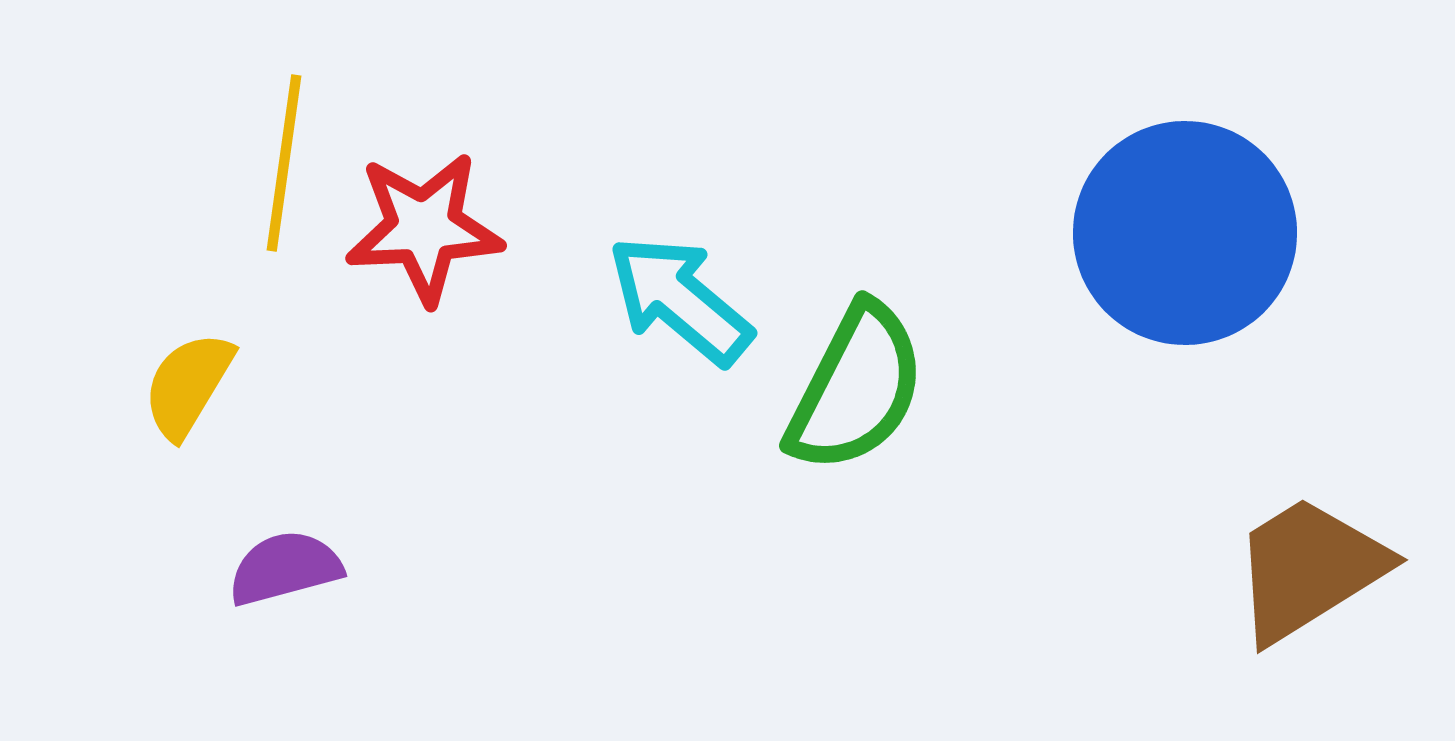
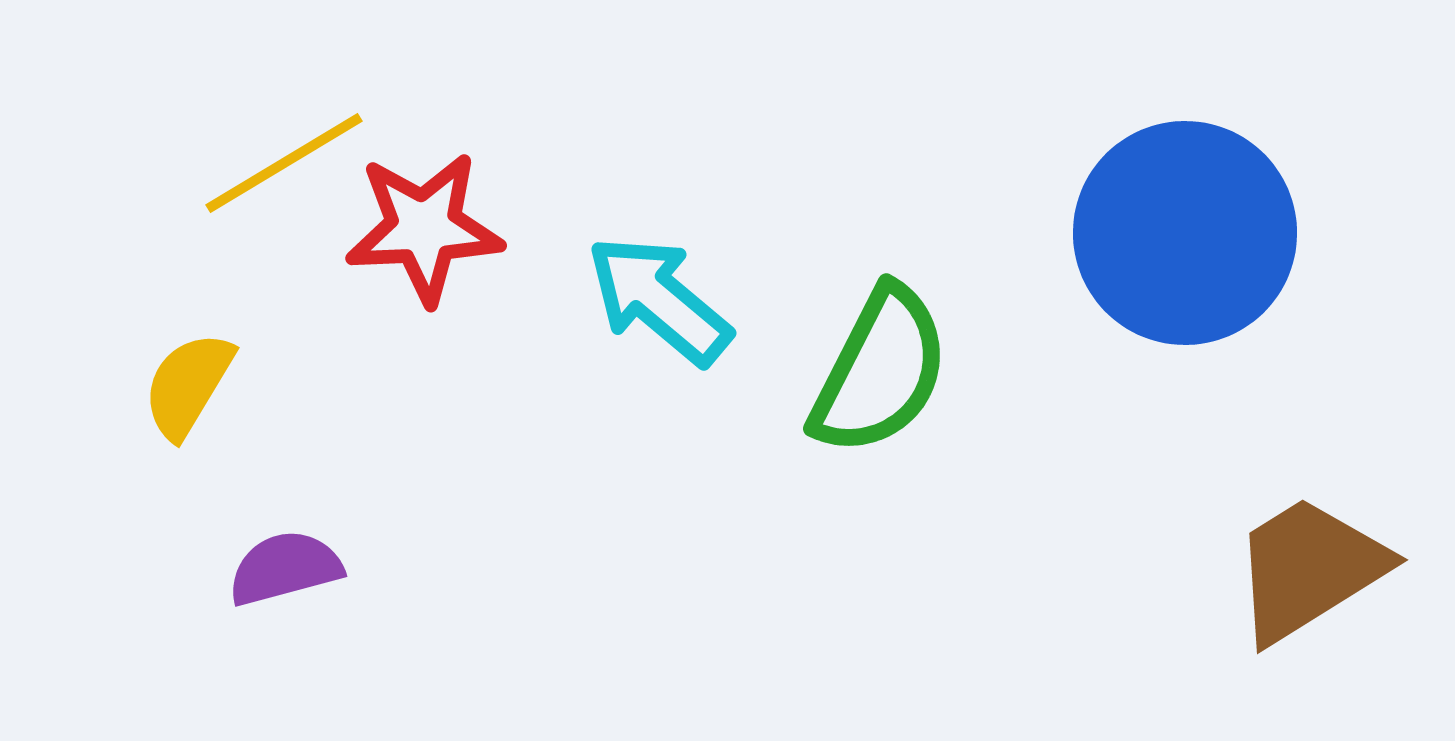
yellow line: rotated 51 degrees clockwise
cyan arrow: moved 21 px left
green semicircle: moved 24 px right, 17 px up
